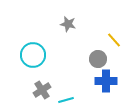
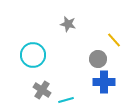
blue cross: moved 2 px left, 1 px down
gray cross: rotated 24 degrees counterclockwise
